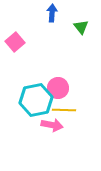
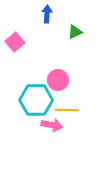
blue arrow: moved 5 px left, 1 px down
green triangle: moved 6 px left, 5 px down; rotated 42 degrees clockwise
pink circle: moved 8 px up
cyan hexagon: rotated 12 degrees clockwise
yellow line: moved 3 px right
